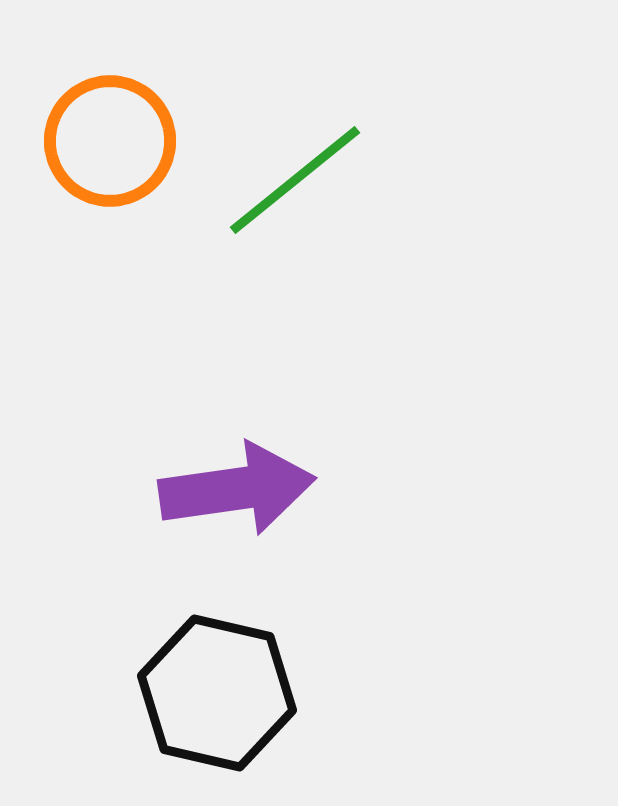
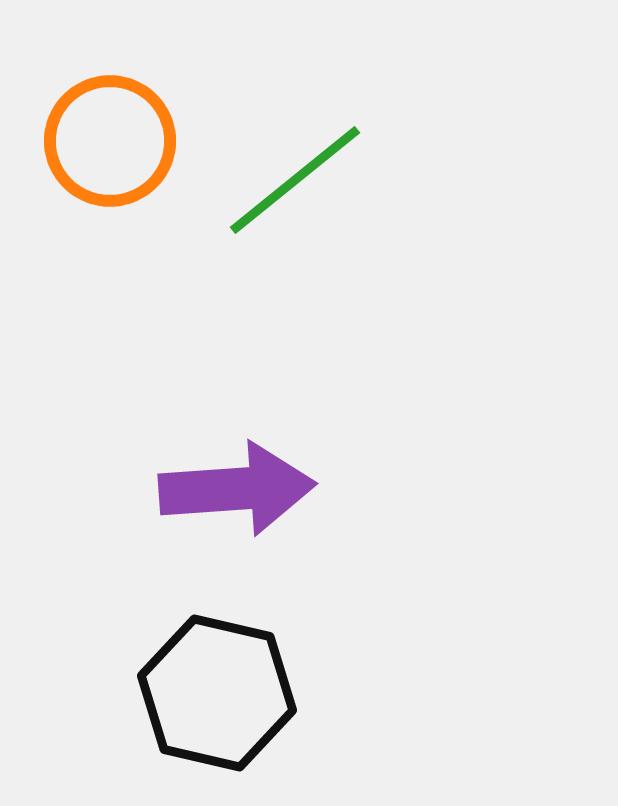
purple arrow: rotated 4 degrees clockwise
